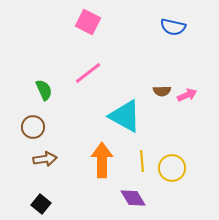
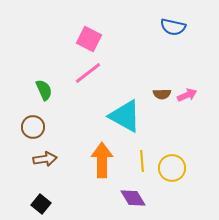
pink square: moved 1 px right, 17 px down
brown semicircle: moved 3 px down
